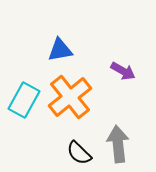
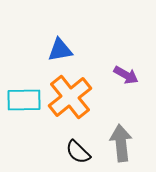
purple arrow: moved 3 px right, 4 px down
cyan rectangle: rotated 60 degrees clockwise
gray arrow: moved 3 px right, 1 px up
black semicircle: moved 1 px left, 1 px up
